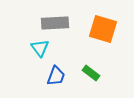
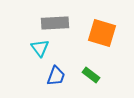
orange square: moved 1 px left, 4 px down
green rectangle: moved 2 px down
